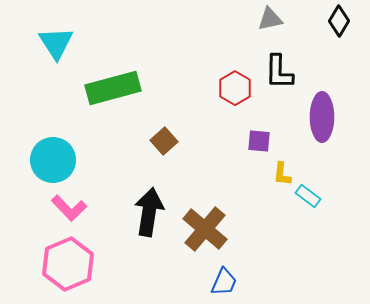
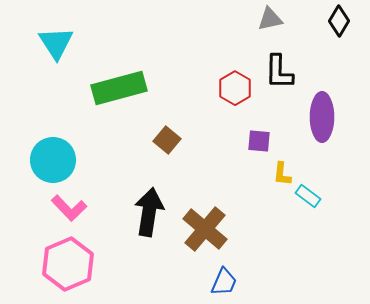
green rectangle: moved 6 px right
brown square: moved 3 px right, 1 px up; rotated 8 degrees counterclockwise
